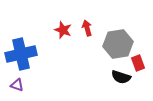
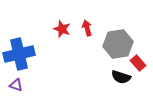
red star: moved 1 px left, 1 px up
blue cross: moved 2 px left
red rectangle: rotated 21 degrees counterclockwise
purple triangle: moved 1 px left
